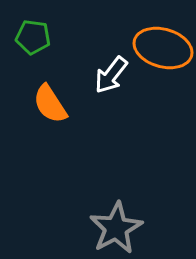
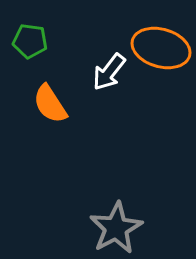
green pentagon: moved 3 px left, 4 px down
orange ellipse: moved 2 px left
white arrow: moved 2 px left, 3 px up
